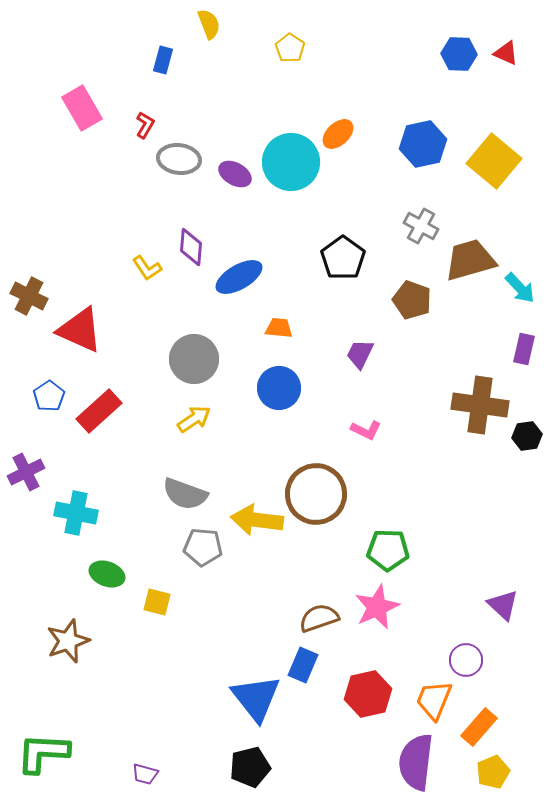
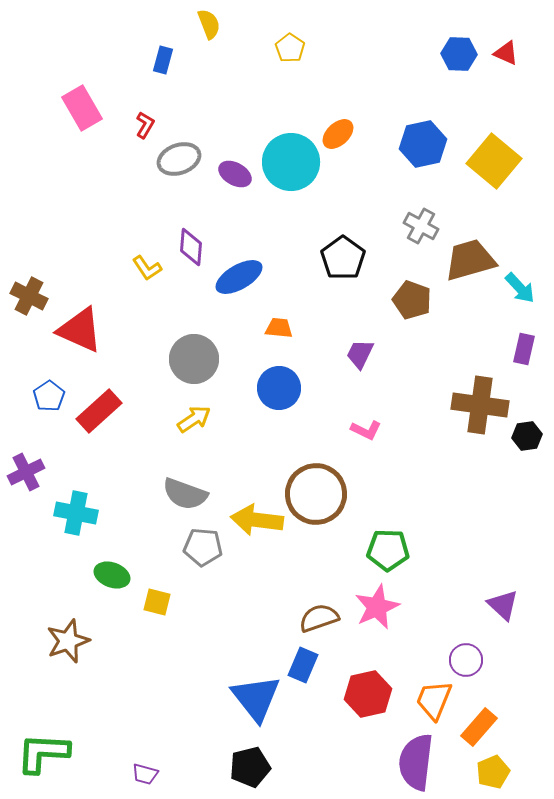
gray ellipse at (179, 159): rotated 27 degrees counterclockwise
green ellipse at (107, 574): moved 5 px right, 1 px down
